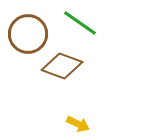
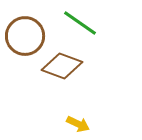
brown circle: moved 3 px left, 2 px down
